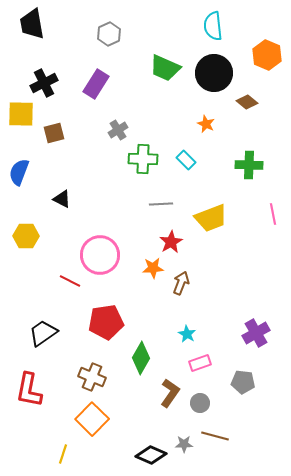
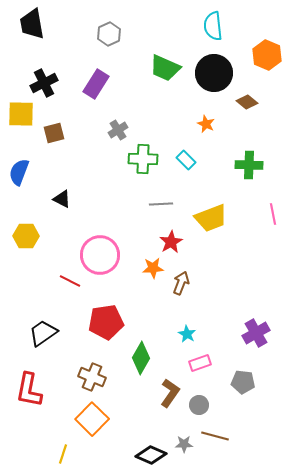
gray circle at (200, 403): moved 1 px left, 2 px down
